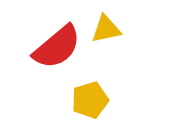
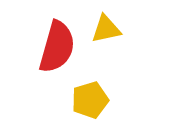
red semicircle: rotated 34 degrees counterclockwise
